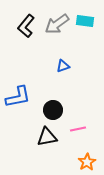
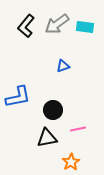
cyan rectangle: moved 6 px down
black triangle: moved 1 px down
orange star: moved 16 px left
